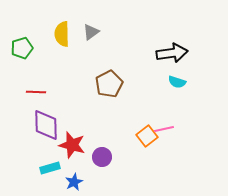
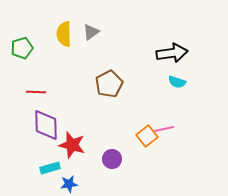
yellow semicircle: moved 2 px right
purple circle: moved 10 px right, 2 px down
blue star: moved 5 px left, 2 px down; rotated 18 degrees clockwise
